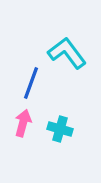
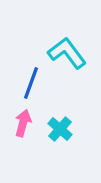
cyan cross: rotated 25 degrees clockwise
